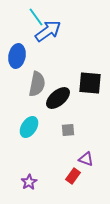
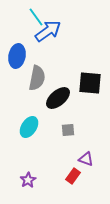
gray semicircle: moved 6 px up
purple star: moved 1 px left, 2 px up
